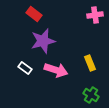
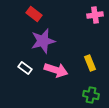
green cross: rotated 21 degrees counterclockwise
